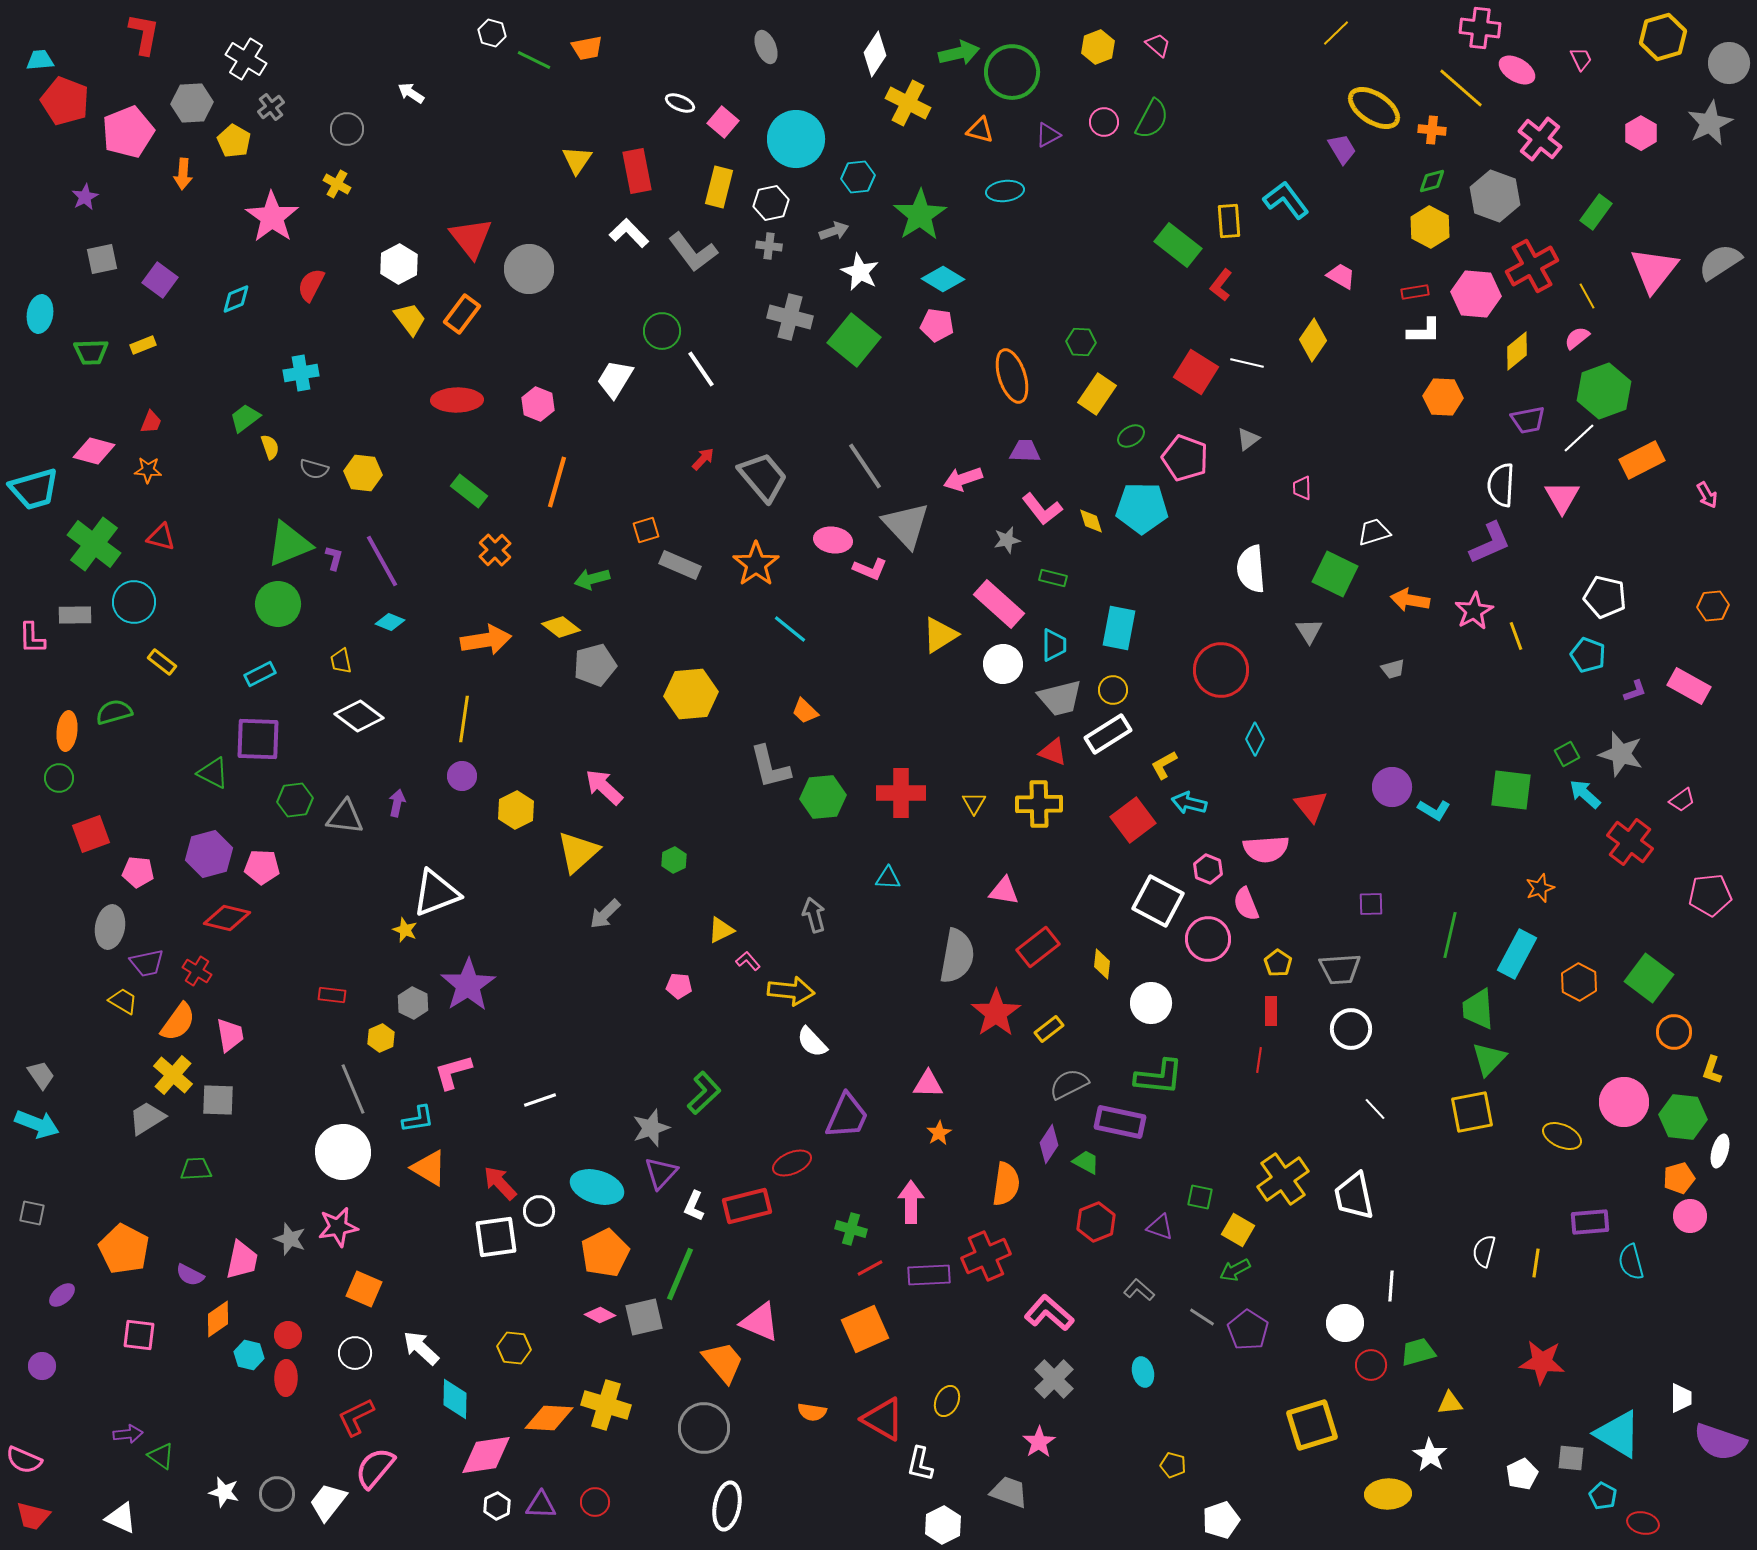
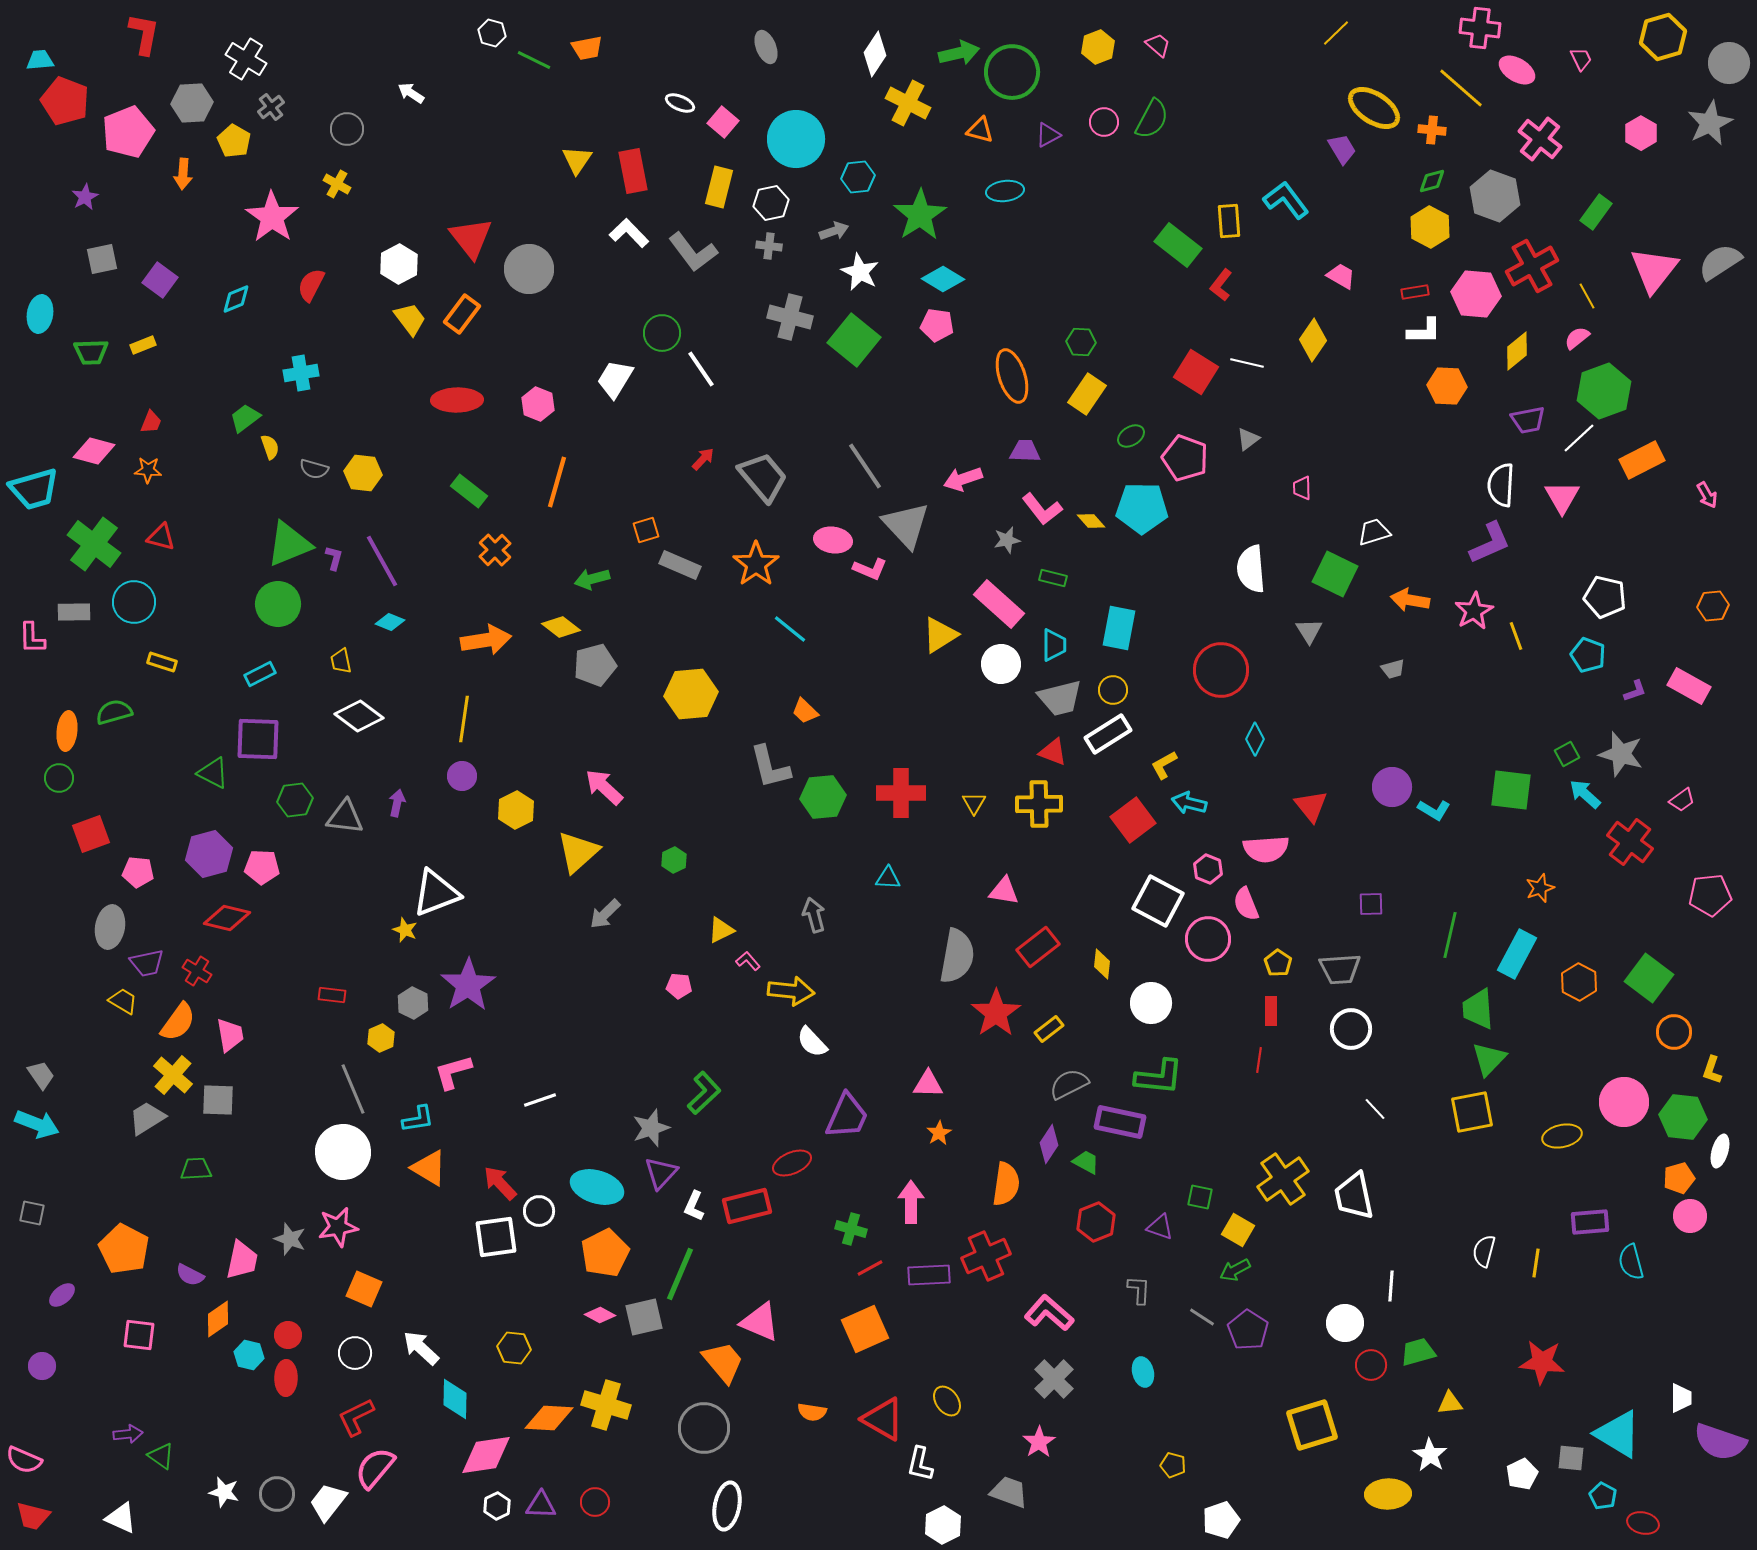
red rectangle at (637, 171): moved 4 px left
green circle at (662, 331): moved 2 px down
yellow rectangle at (1097, 394): moved 10 px left
orange hexagon at (1443, 397): moved 4 px right, 11 px up
yellow diamond at (1091, 521): rotated 24 degrees counterclockwise
gray rectangle at (75, 615): moved 1 px left, 3 px up
yellow rectangle at (162, 662): rotated 20 degrees counterclockwise
white circle at (1003, 664): moved 2 px left
yellow ellipse at (1562, 1136): rotated 36 degrees counterclockwise
gray L-shape at (1139, 1290): rotated 52 degrees clockwise
yellow ellipse at (947, 1401): rotated 60 degrees counterclockwise
